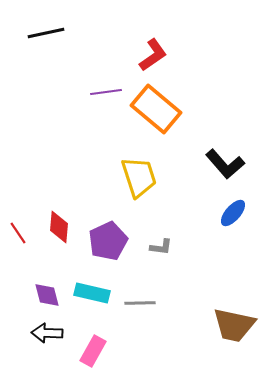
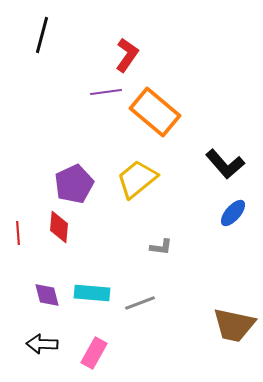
black line: moved 4 px left, 2 px down; rotated 63 degrees counterclockwise
red L-shape: moved 26 px left; rotated 20 degrees counterclockwise
orange rectangle: moved 1 px left, 3 px down
yellow trapezoid: moved 2 px left, 2 px down; rotated 111 degrees counterclockwise
red line: rotated 30 degrees clockwise
purple pentagon: moved 34 px left, 57 px up
cyan rectangle: rotated 8 degrees counterclockwise
gray line: rotated 20 degrees counterclockwise
black arrow: moved 5 px left, 11 px down
pink rectangle: moved 1 px right, 2 px down
